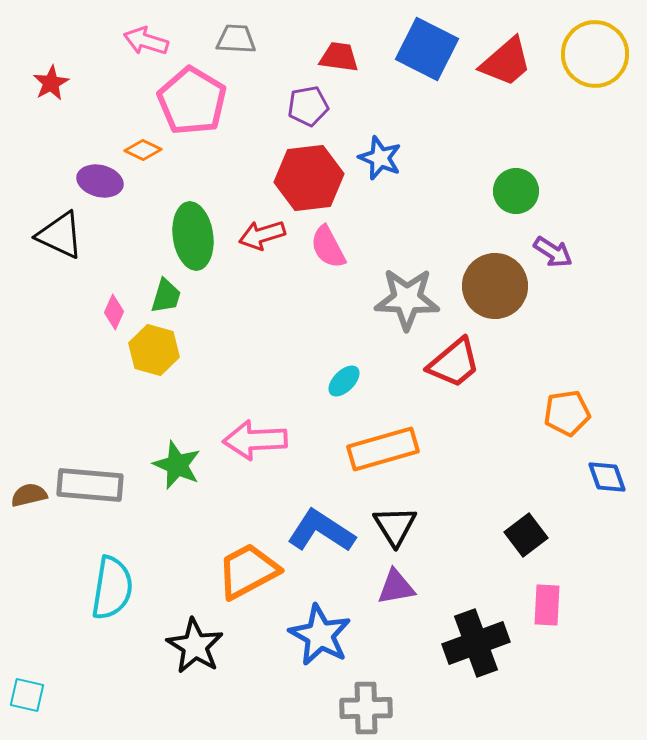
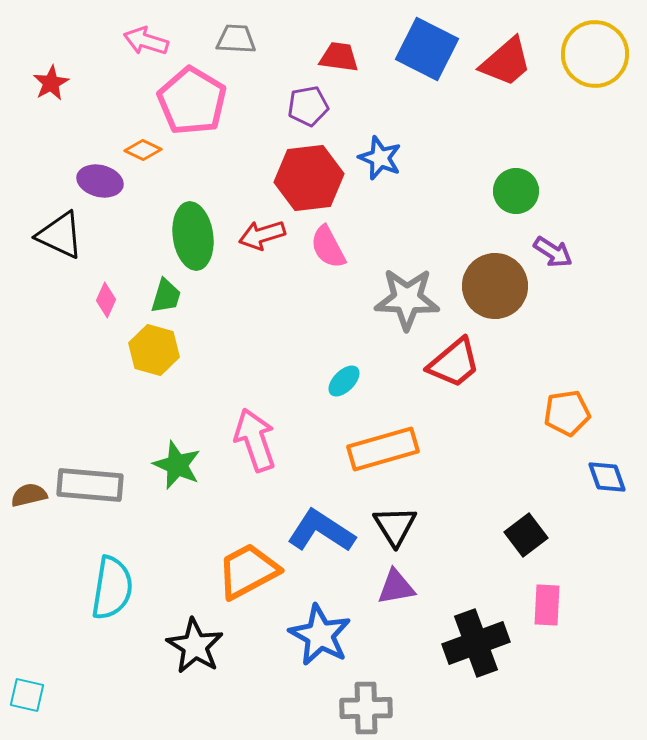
pink diamond at (114, 312): moved 8 px left, 12 px up
pink arrow at (255, 440): rotated 74 degrees clockwise
